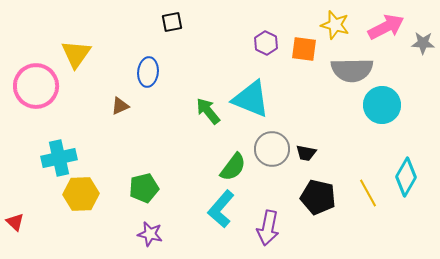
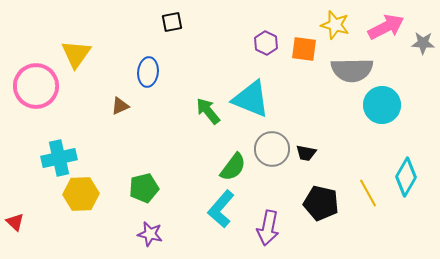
black pentagon: moved 3 px right, 6 px down
